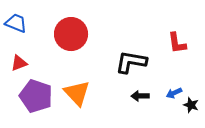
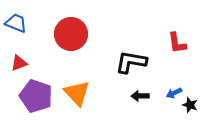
black star: moved 1 px left
